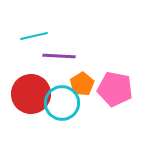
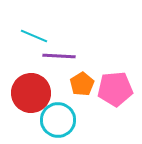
cyan line: rotated 36 degrees clockwise
pink pentagon: rotated 16 degrees counterclockwise
red circle: moved 1 px up
cyan circle: moved 4 px left, 17 px down
